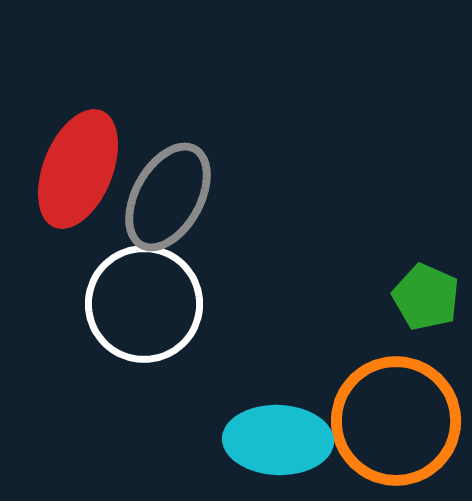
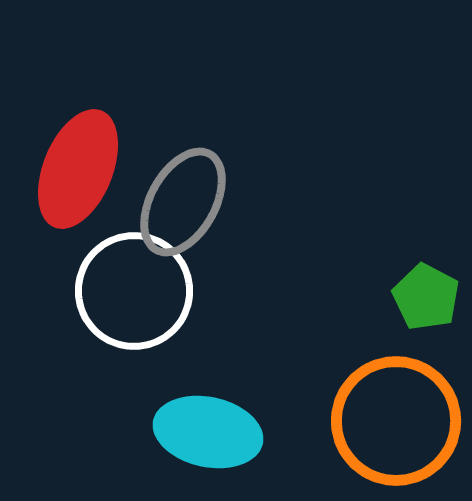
gray ellipse: moved 15 px right, 5 px down
green pentagon: rotated 4 degrees clockwise
white circle: moved 10 px left, 13 px up
cyan ellipse: moved 70 px left, 8 px up; rotated 10 degrees clockwise
